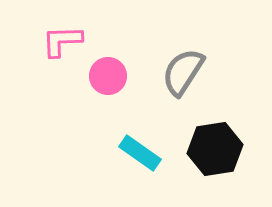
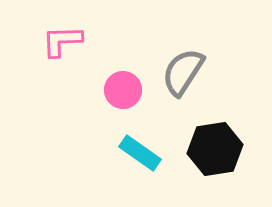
pink circle: moved 15 px right, 14 px down
